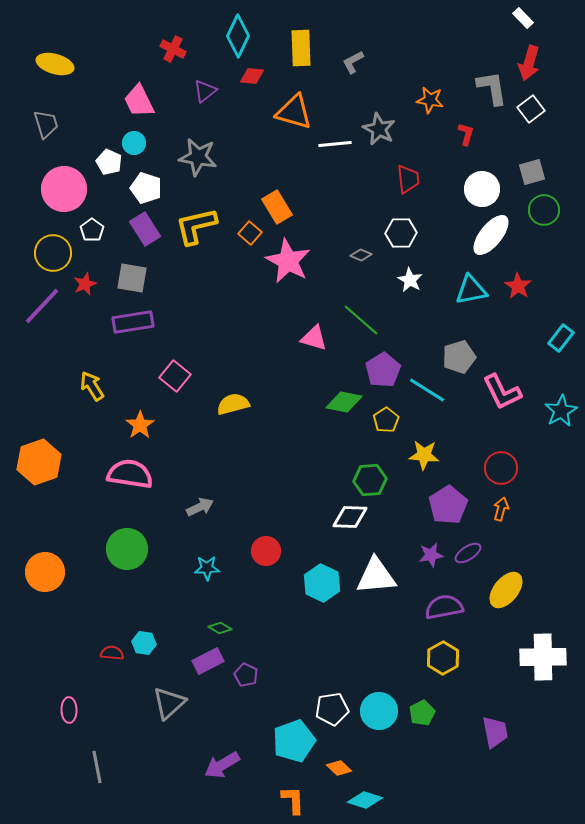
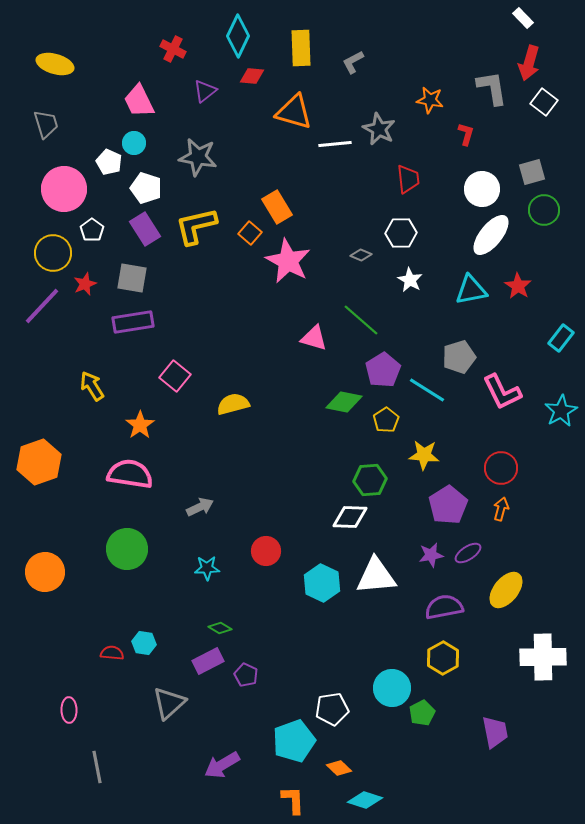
white square at (531, 109): moved 13 px right, 7 px up; rotated 16 degrees counterclockwise
cyan circle at (379, 711): moved 13 px right, 23 px up
